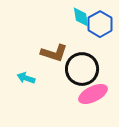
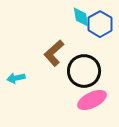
brown L-shape: rotated 120 degrees clockwise
black circle: moved 2 px right, 2 px down
cyan arrow: moved 10 px left; rotated 30 degrees counterclockwise
pink ellipse: moved 1 px left, 6 px down
